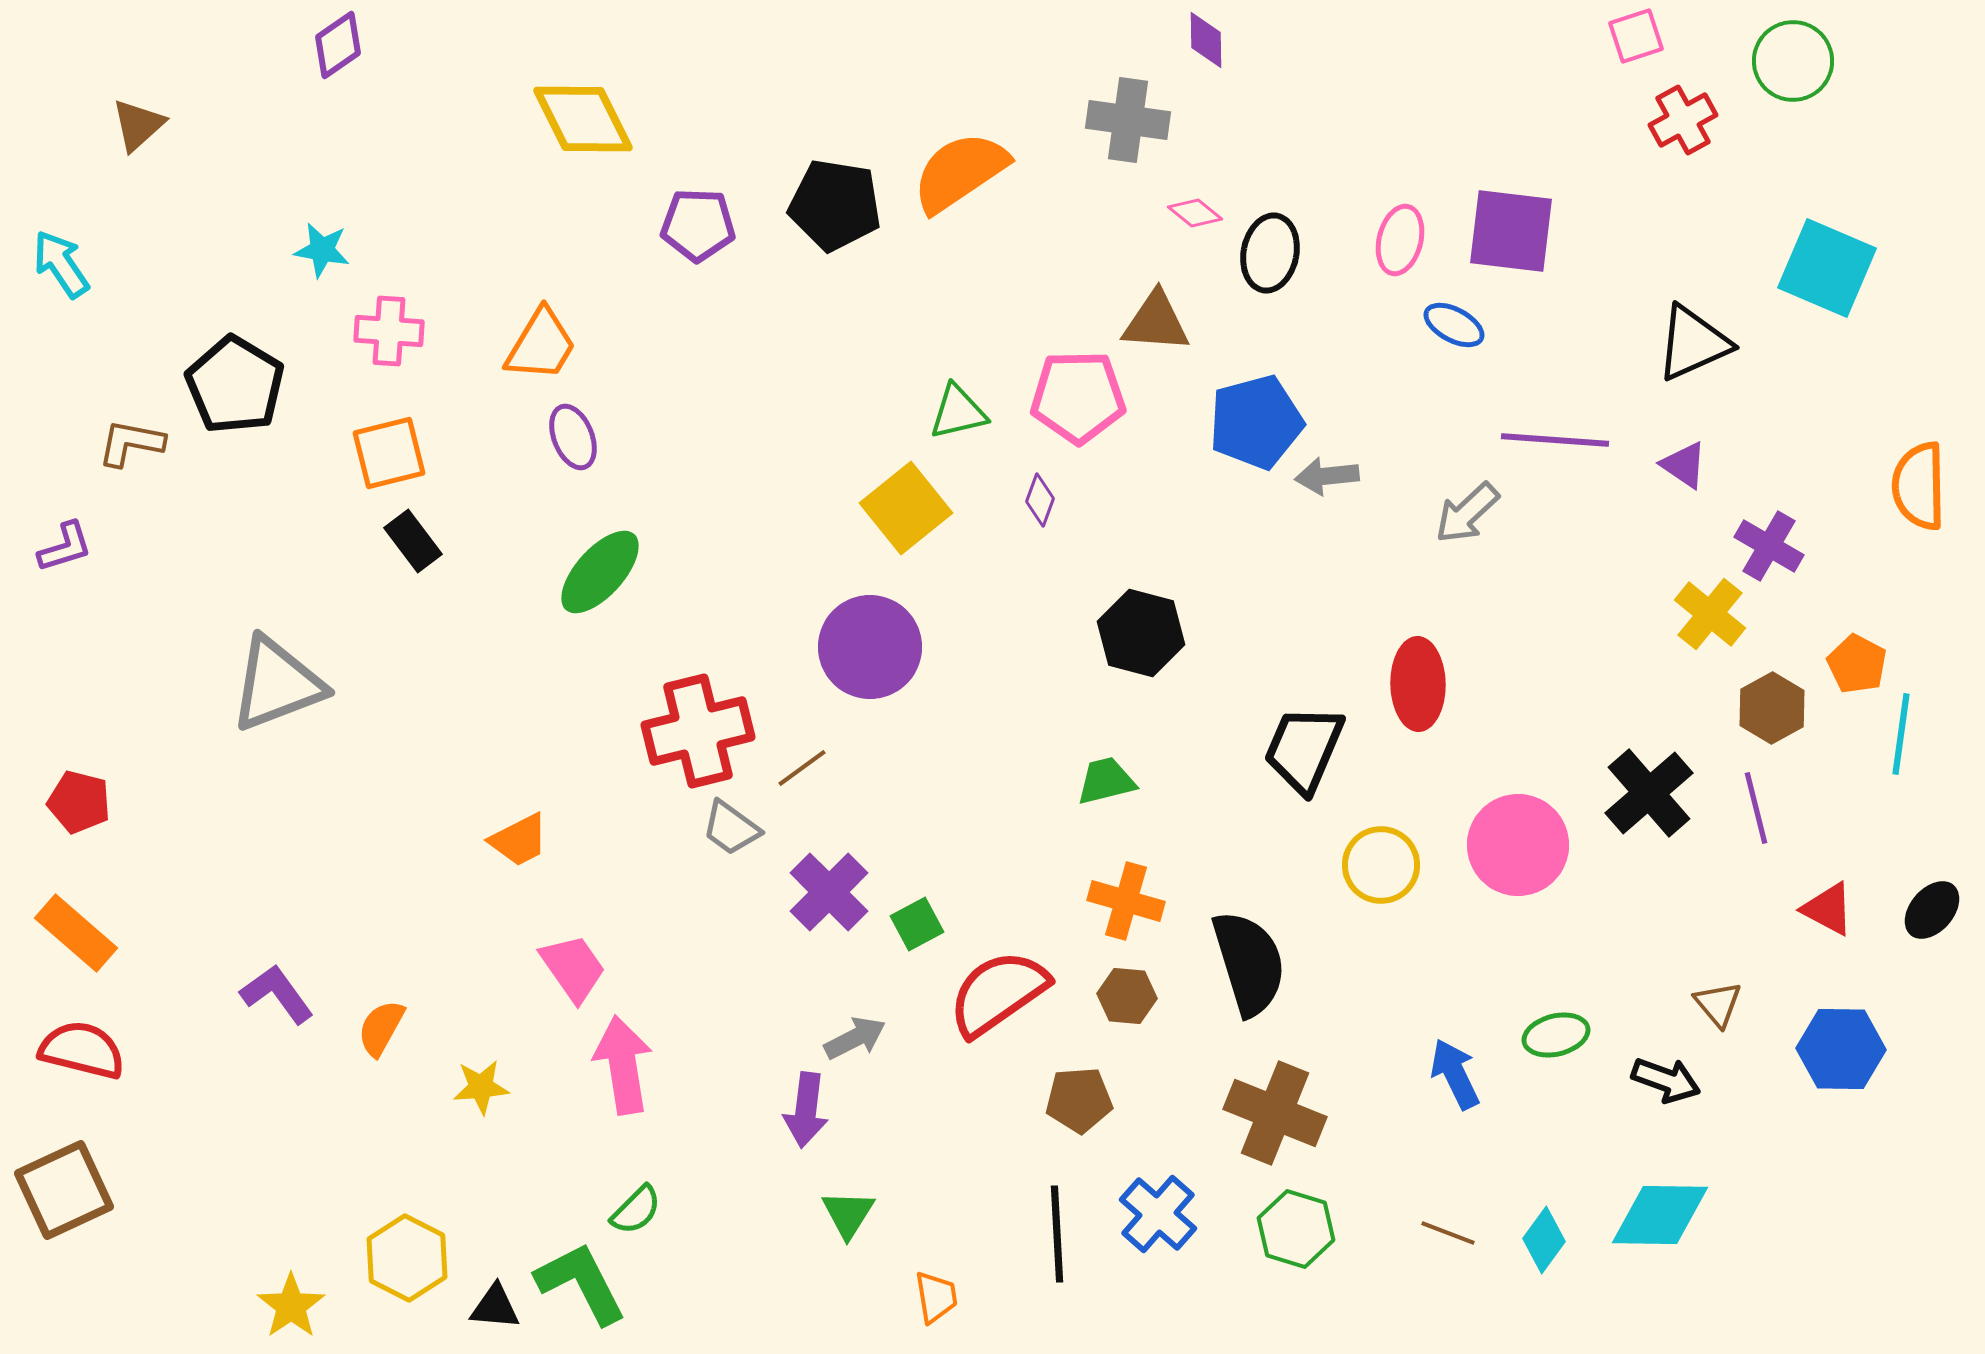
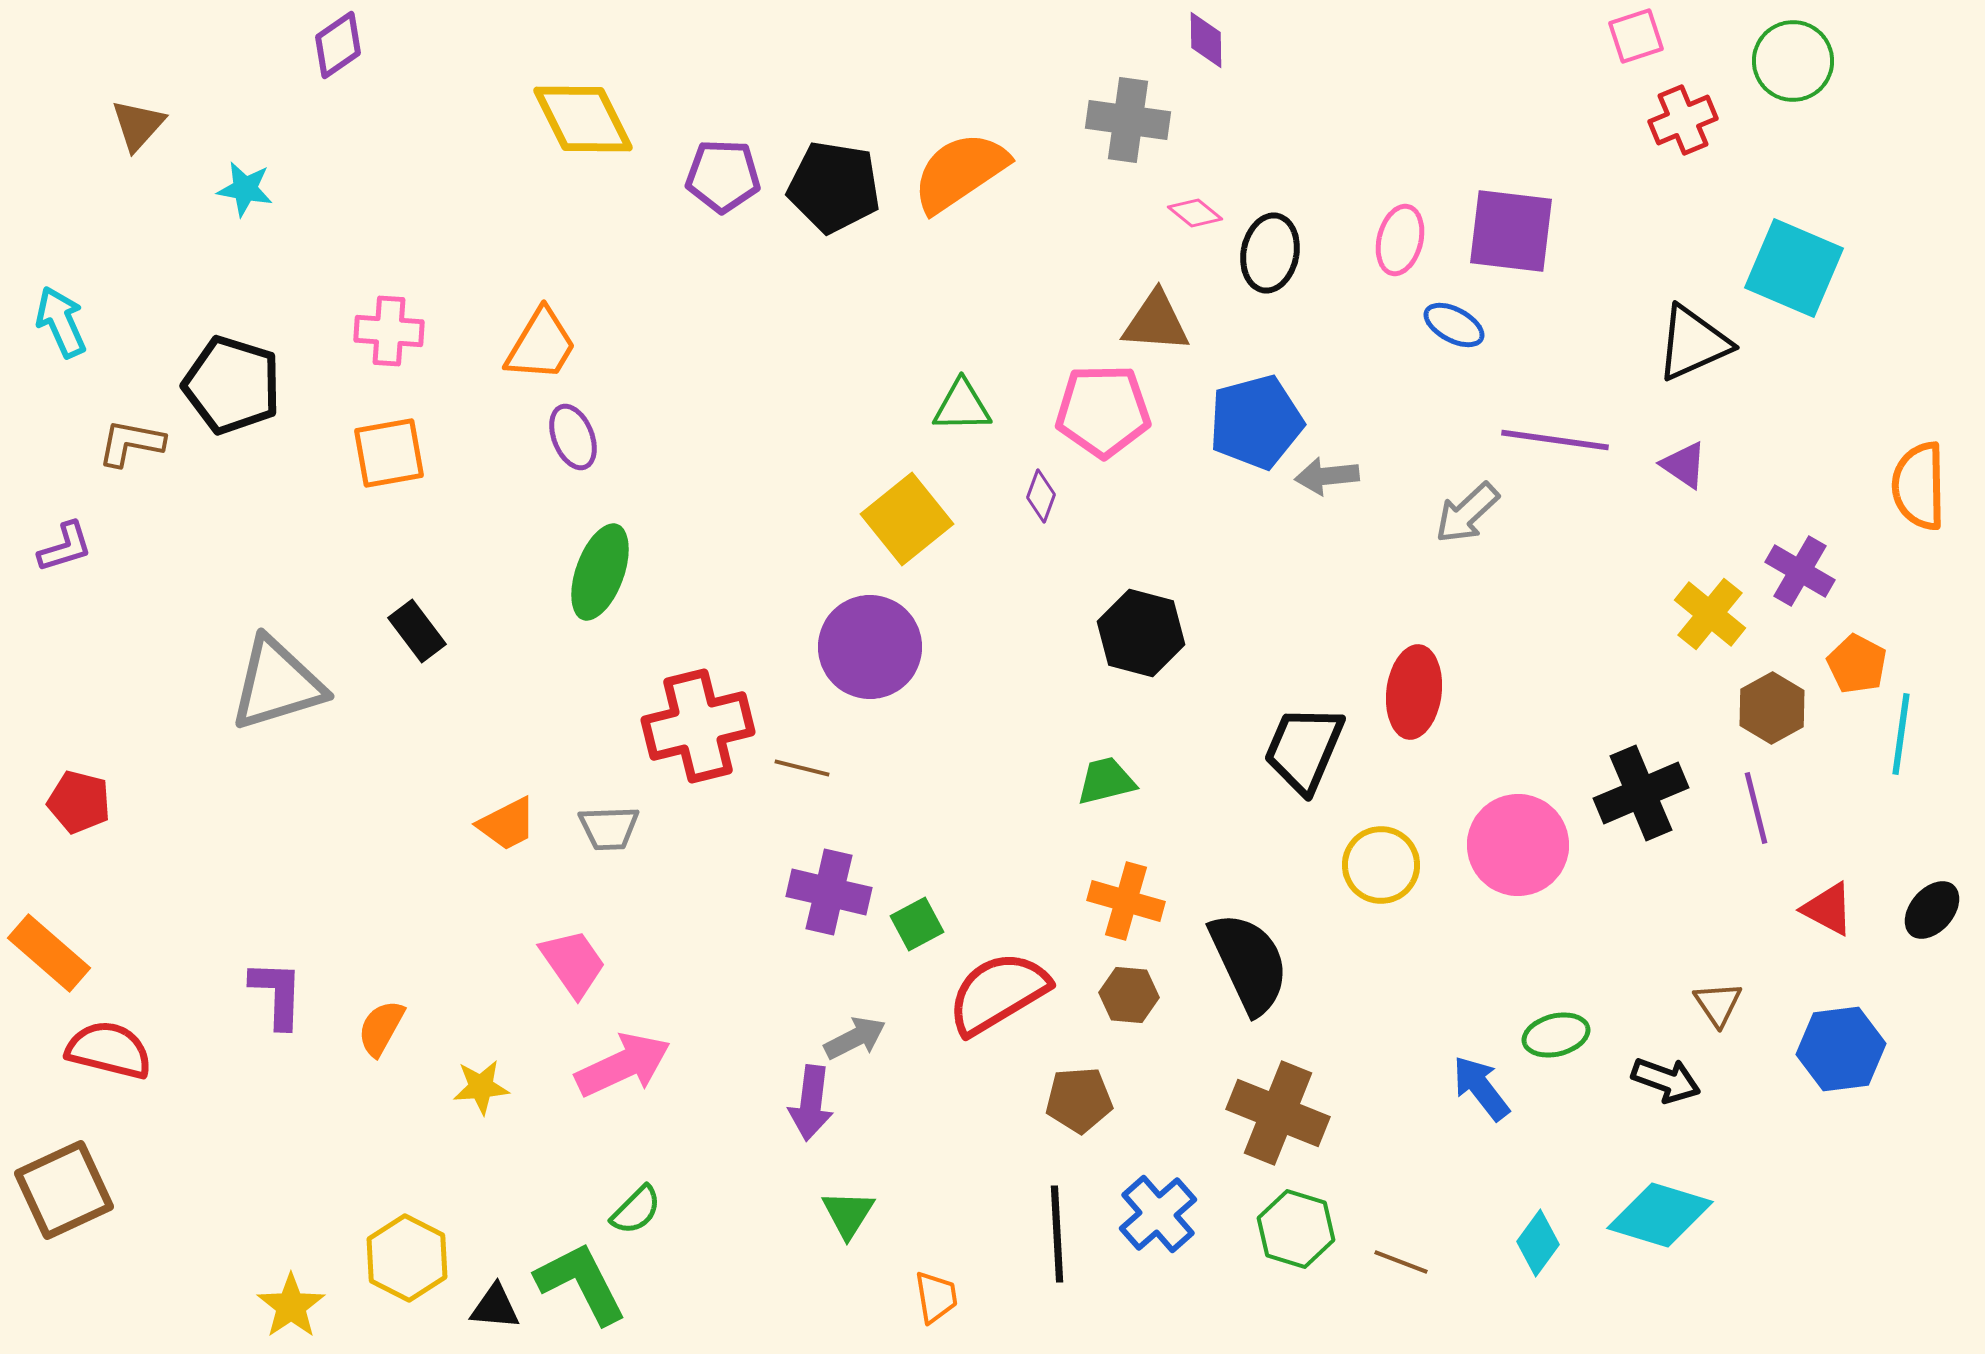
red cross at (1683, 120): rotated 6 degrees clockwise
brown triangle at (138, 125): rotated 6 degrees counterclockwise
black pentagon at (835, 205): moved 1 px left, 18 px up
purple pentagon at (698, 225): moved 25 px right, 49 px up
cyan star at (322, 250): moved 77 px left, 61 px up
cyan arrow at (61, 264): moved 58 px down; rotated 10 degrees clockwise
cyan square at (1827, 268): moved 33 px left
black pentagon at (235, 385): moved 3 px left; rotated 14 degrees counterclockwise
pink pentagon at (1078, 397): moved 25 px right, 14 px down
green triangle at (958, 412): moved 4 px right, 6 px up; rotated 12 degrees clockwise
purple line at (1555, 440): rotated 4 degrees clockwise
orange square at (389, 453): rotated 4 degrees clockwise
purple diamond at (1040, 500): moved 1 px right, 4 px up
yellow square at (906, 508): moved 1 px right, 11 px down
black rectangle at (413, 541): moved 4 px right, 90 px down
purple cross at (1769, 546): moved 31 px right, 25 px down
green ellipse at (600, 572): rotated 22 degrees counterclockwise
gray triangle at (277, 684): rotated 4 degrees clockwise
red ellipse at (1418, 684): moved 4 px left, 8 px down; rotated 8 degrees clockwise
red cross at (698, 731): moved 5 px up
brown line at (802, 768): rotated 50 degrees clockwise
black cross at (1649, 793): moved 8 px left; rotated 18 degrees clockwise
gray trapezoid at (731, 828): moved 122 px left; rotated 38 degrees counterclockwise
orange trapezoid at (519, 840): moved 12 px left, 16 px up
purple cross at (829, 892): rotated 32 degrees counterclockwise
orange rectangle at (76, 933): moved 27 px left, 20 px down
black semicircle at (1249, 963): rotated 8 degrees counterclockwise
pink trapezoid at (573, 968): moved 5 px up
red semicircle at (998, 993): rotated 4 degrees clockwise
purple L-shape at (277, 994): rotated 38 degrees clockwise
brown hexagon at (1127, 996): moved 2 px right, 1 px up
brown triangle at (1718, 1004): rotated 6 degrees clockwise
blue hexagon at (1841, 1049): rotated 8 degrees counterclockwise
red semicircle at (82, 1050): moved 27 px right
pink arrow at (623, 1065): rotated 74 degrees clockwise
blue arrow at (1455, 1074): moved 26 px right, 14 px down; rotated 12 degrees counterclockwise
purple arrow at (806, 1110): moved 5 px right, 7 px up
brown cross at (1275, 1113): moved 3 px right
blue cross at (1158, 1214): rotated 8 degrees clockwise
cyan diamond at (1660, 1215): rotated 16 degrees clockwise
brown line at (1448, 1233): moved 47 px left, 29 px down
cyan diamond at (1544, 1240): moved 6 px left, 3 px down
